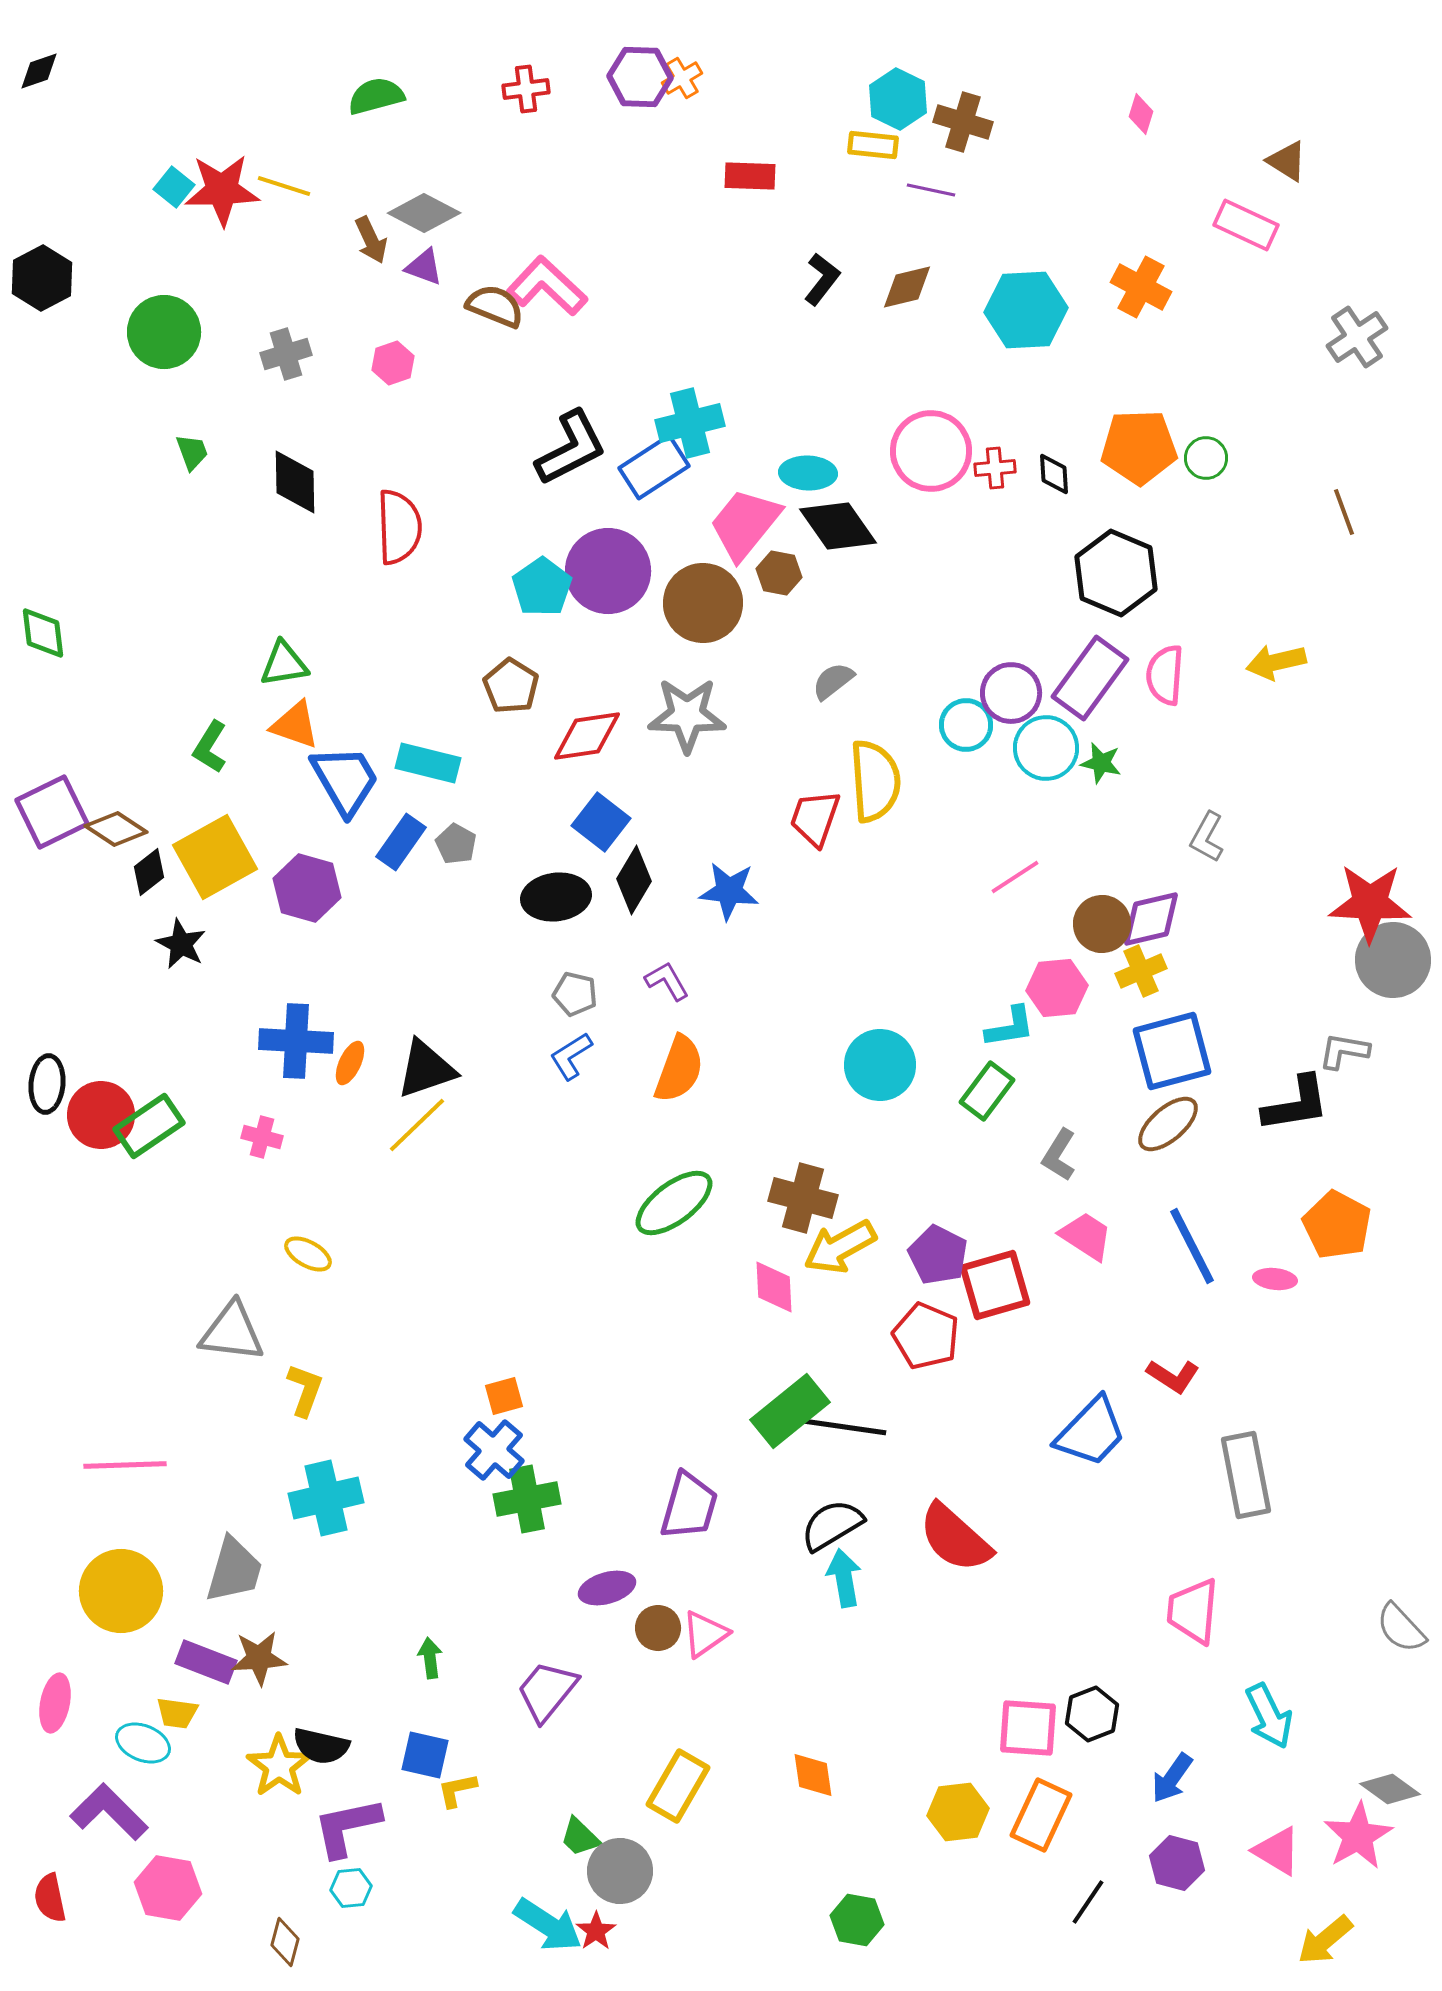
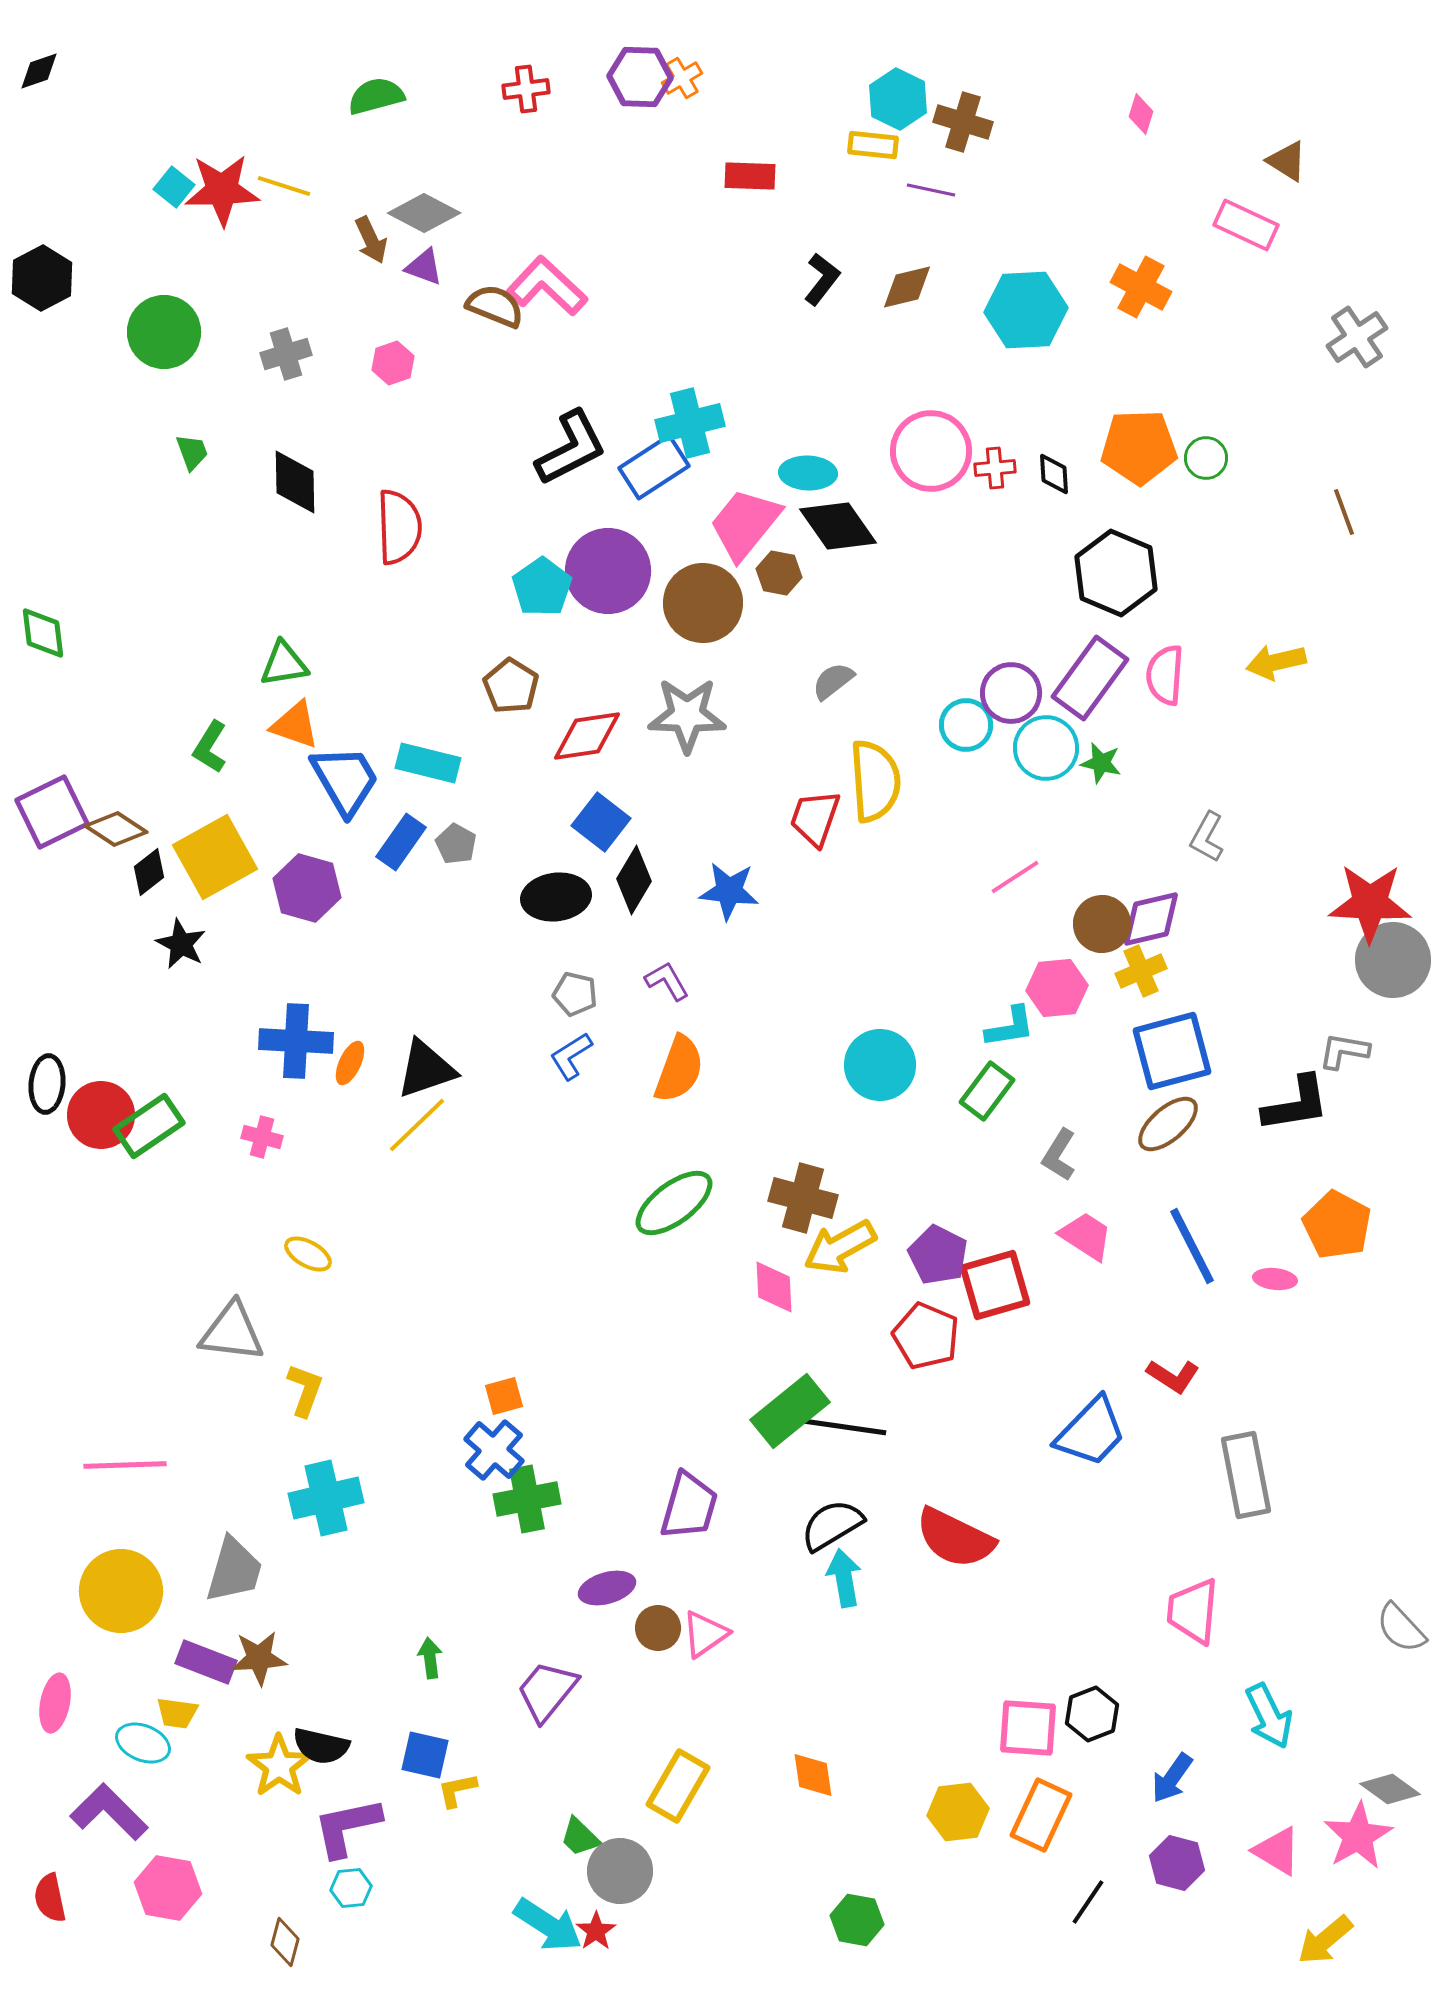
red semicircle at (955, 1538): rotated 16 degrees counterclockwise
